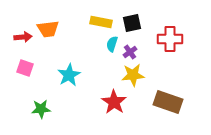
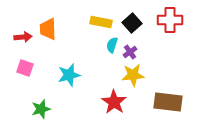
black square: rotated 30 degrees counterclockwise
orange trapezoid: rotated 95 degrees clockwise
red cross: moved 19 px up
cyan semicircle: moved 1 px down
cyan star: rotated 15 degrees clockwise
brown rectangle: rotated 12 degrees counterclockwise
green star: rotated 12 degrees counterclockwise
